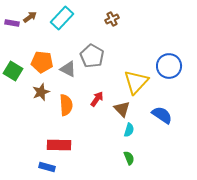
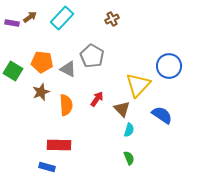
yellow triangle: moved 2 px right, 3 px down
